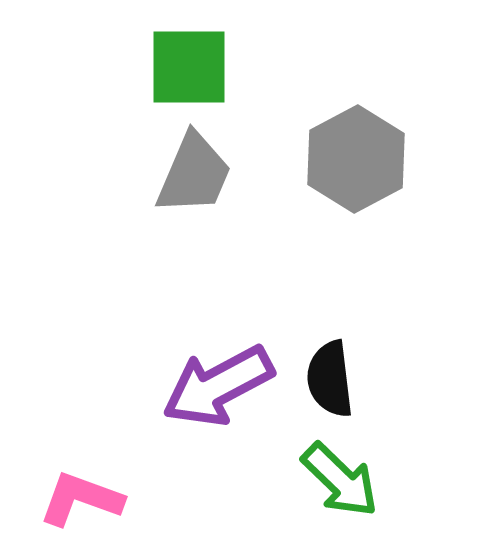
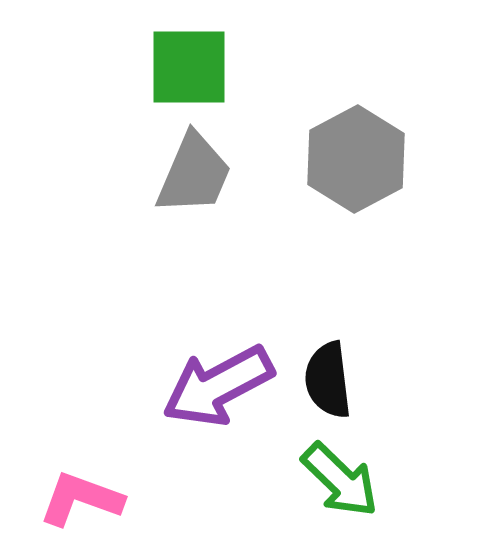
black semicircle: moved 2 px left, 1 px down
